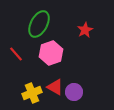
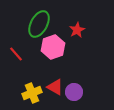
red star: moved 8 px left
pink hexagon: moved 2 px right, 6 px up
